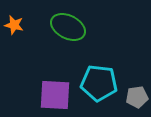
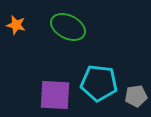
orange star: moved 2 px right
gray pentagon: moved 1 px left, 1 px up
